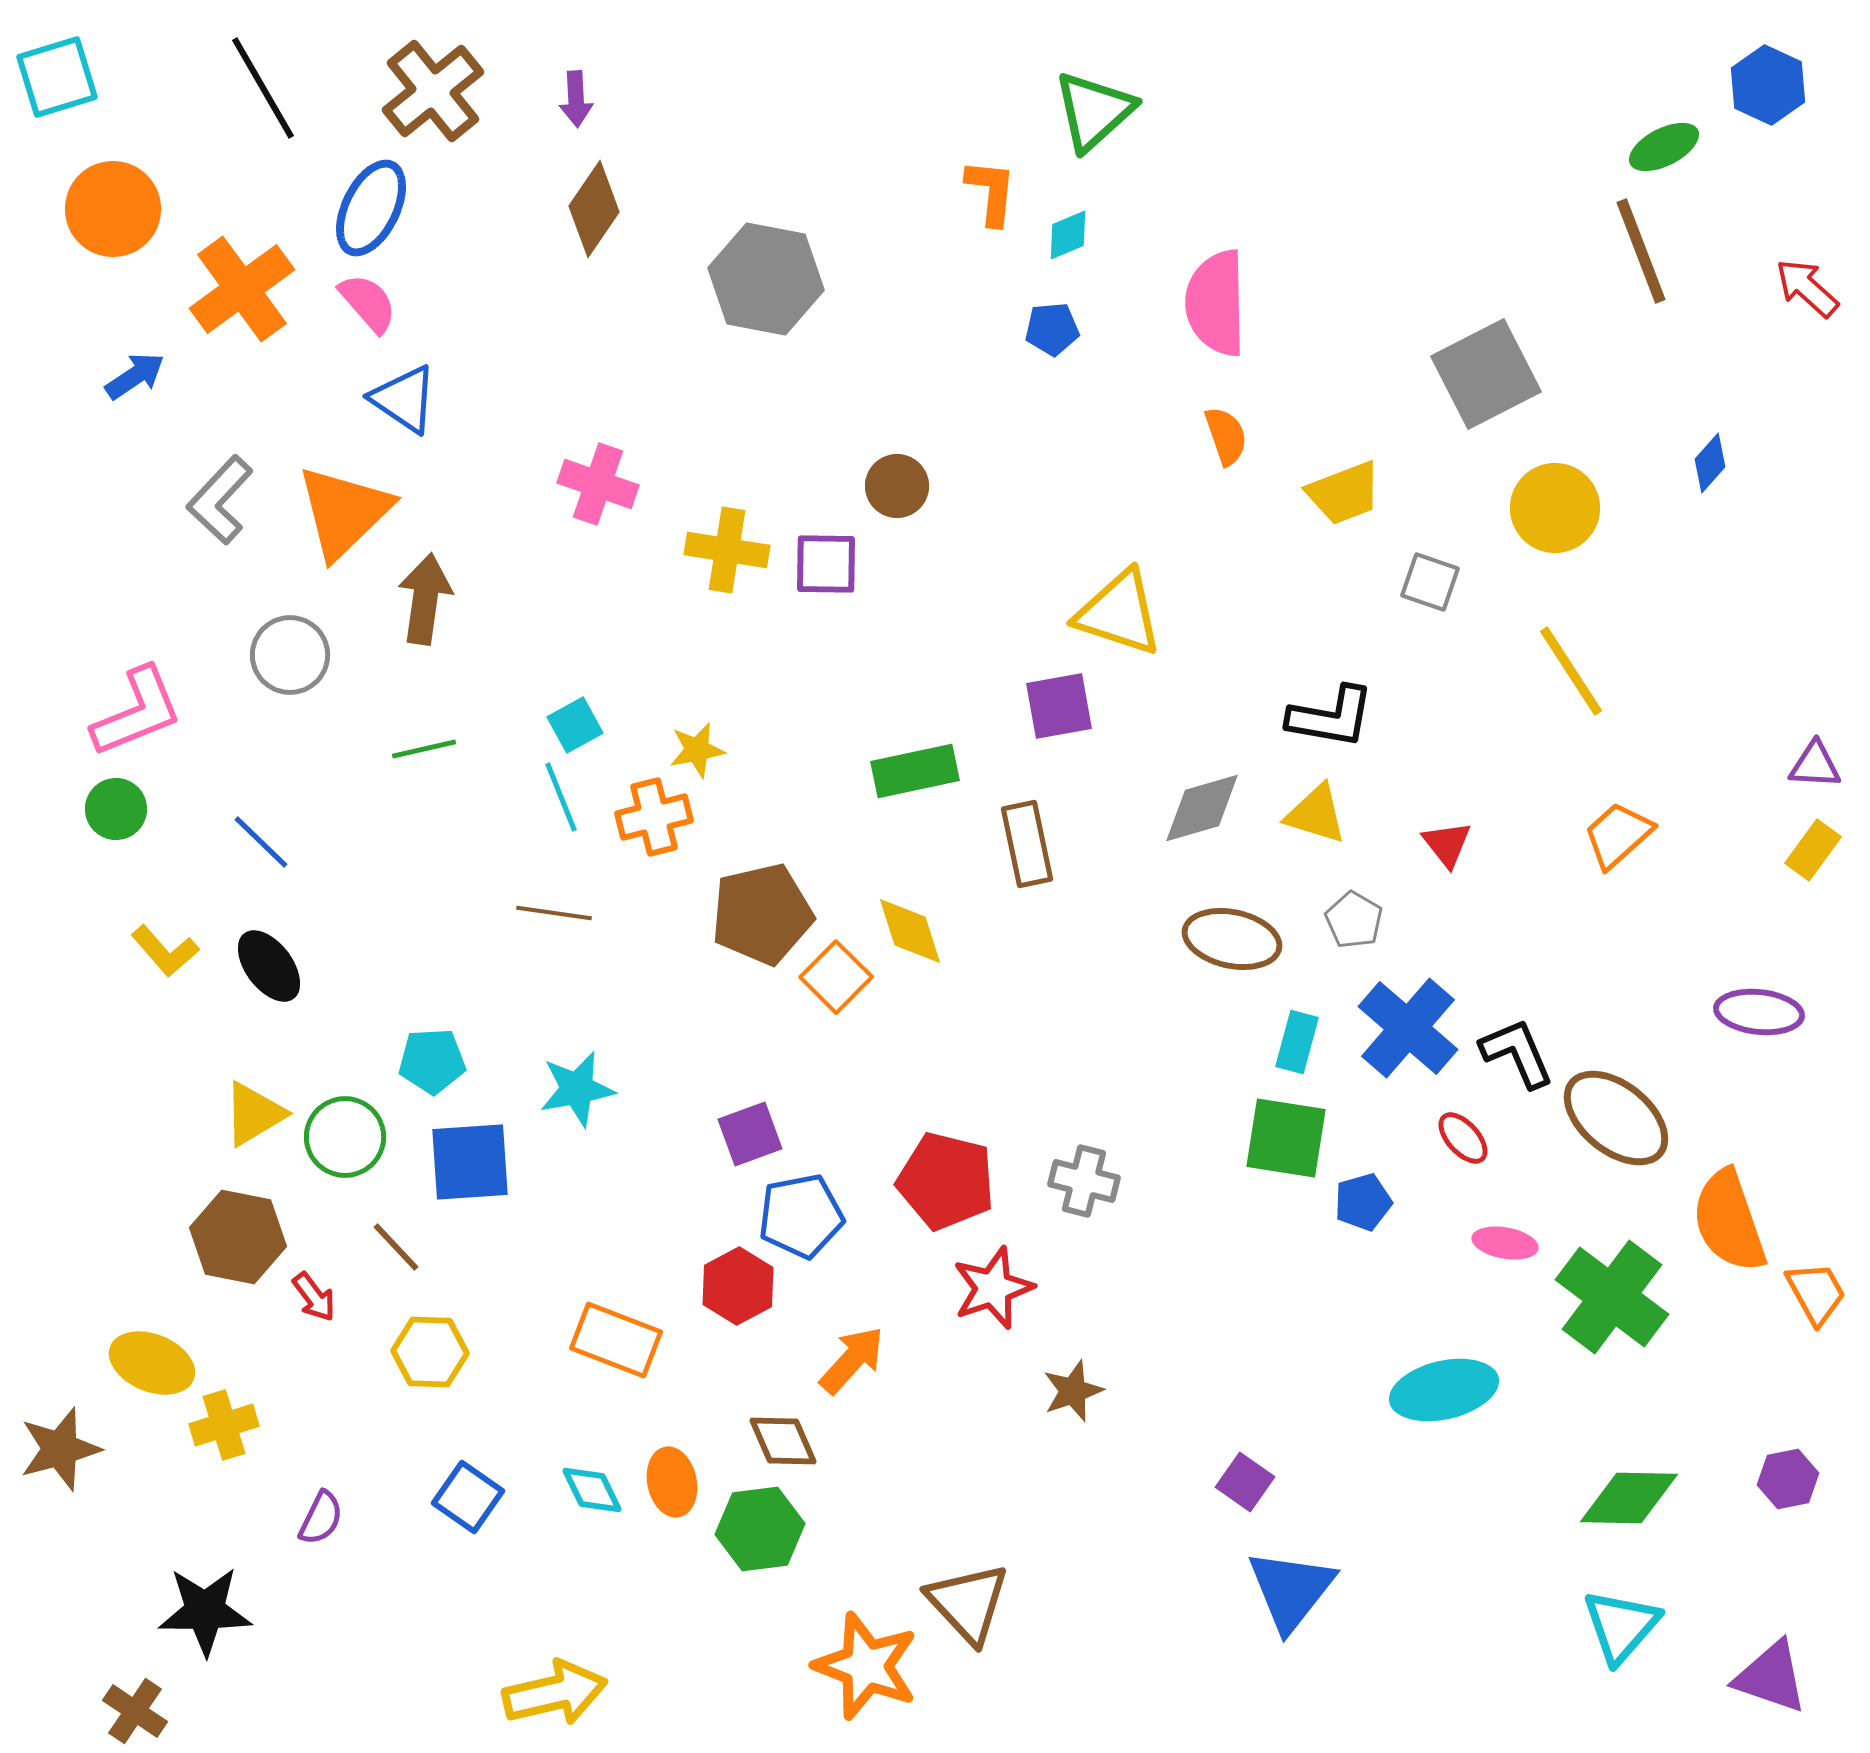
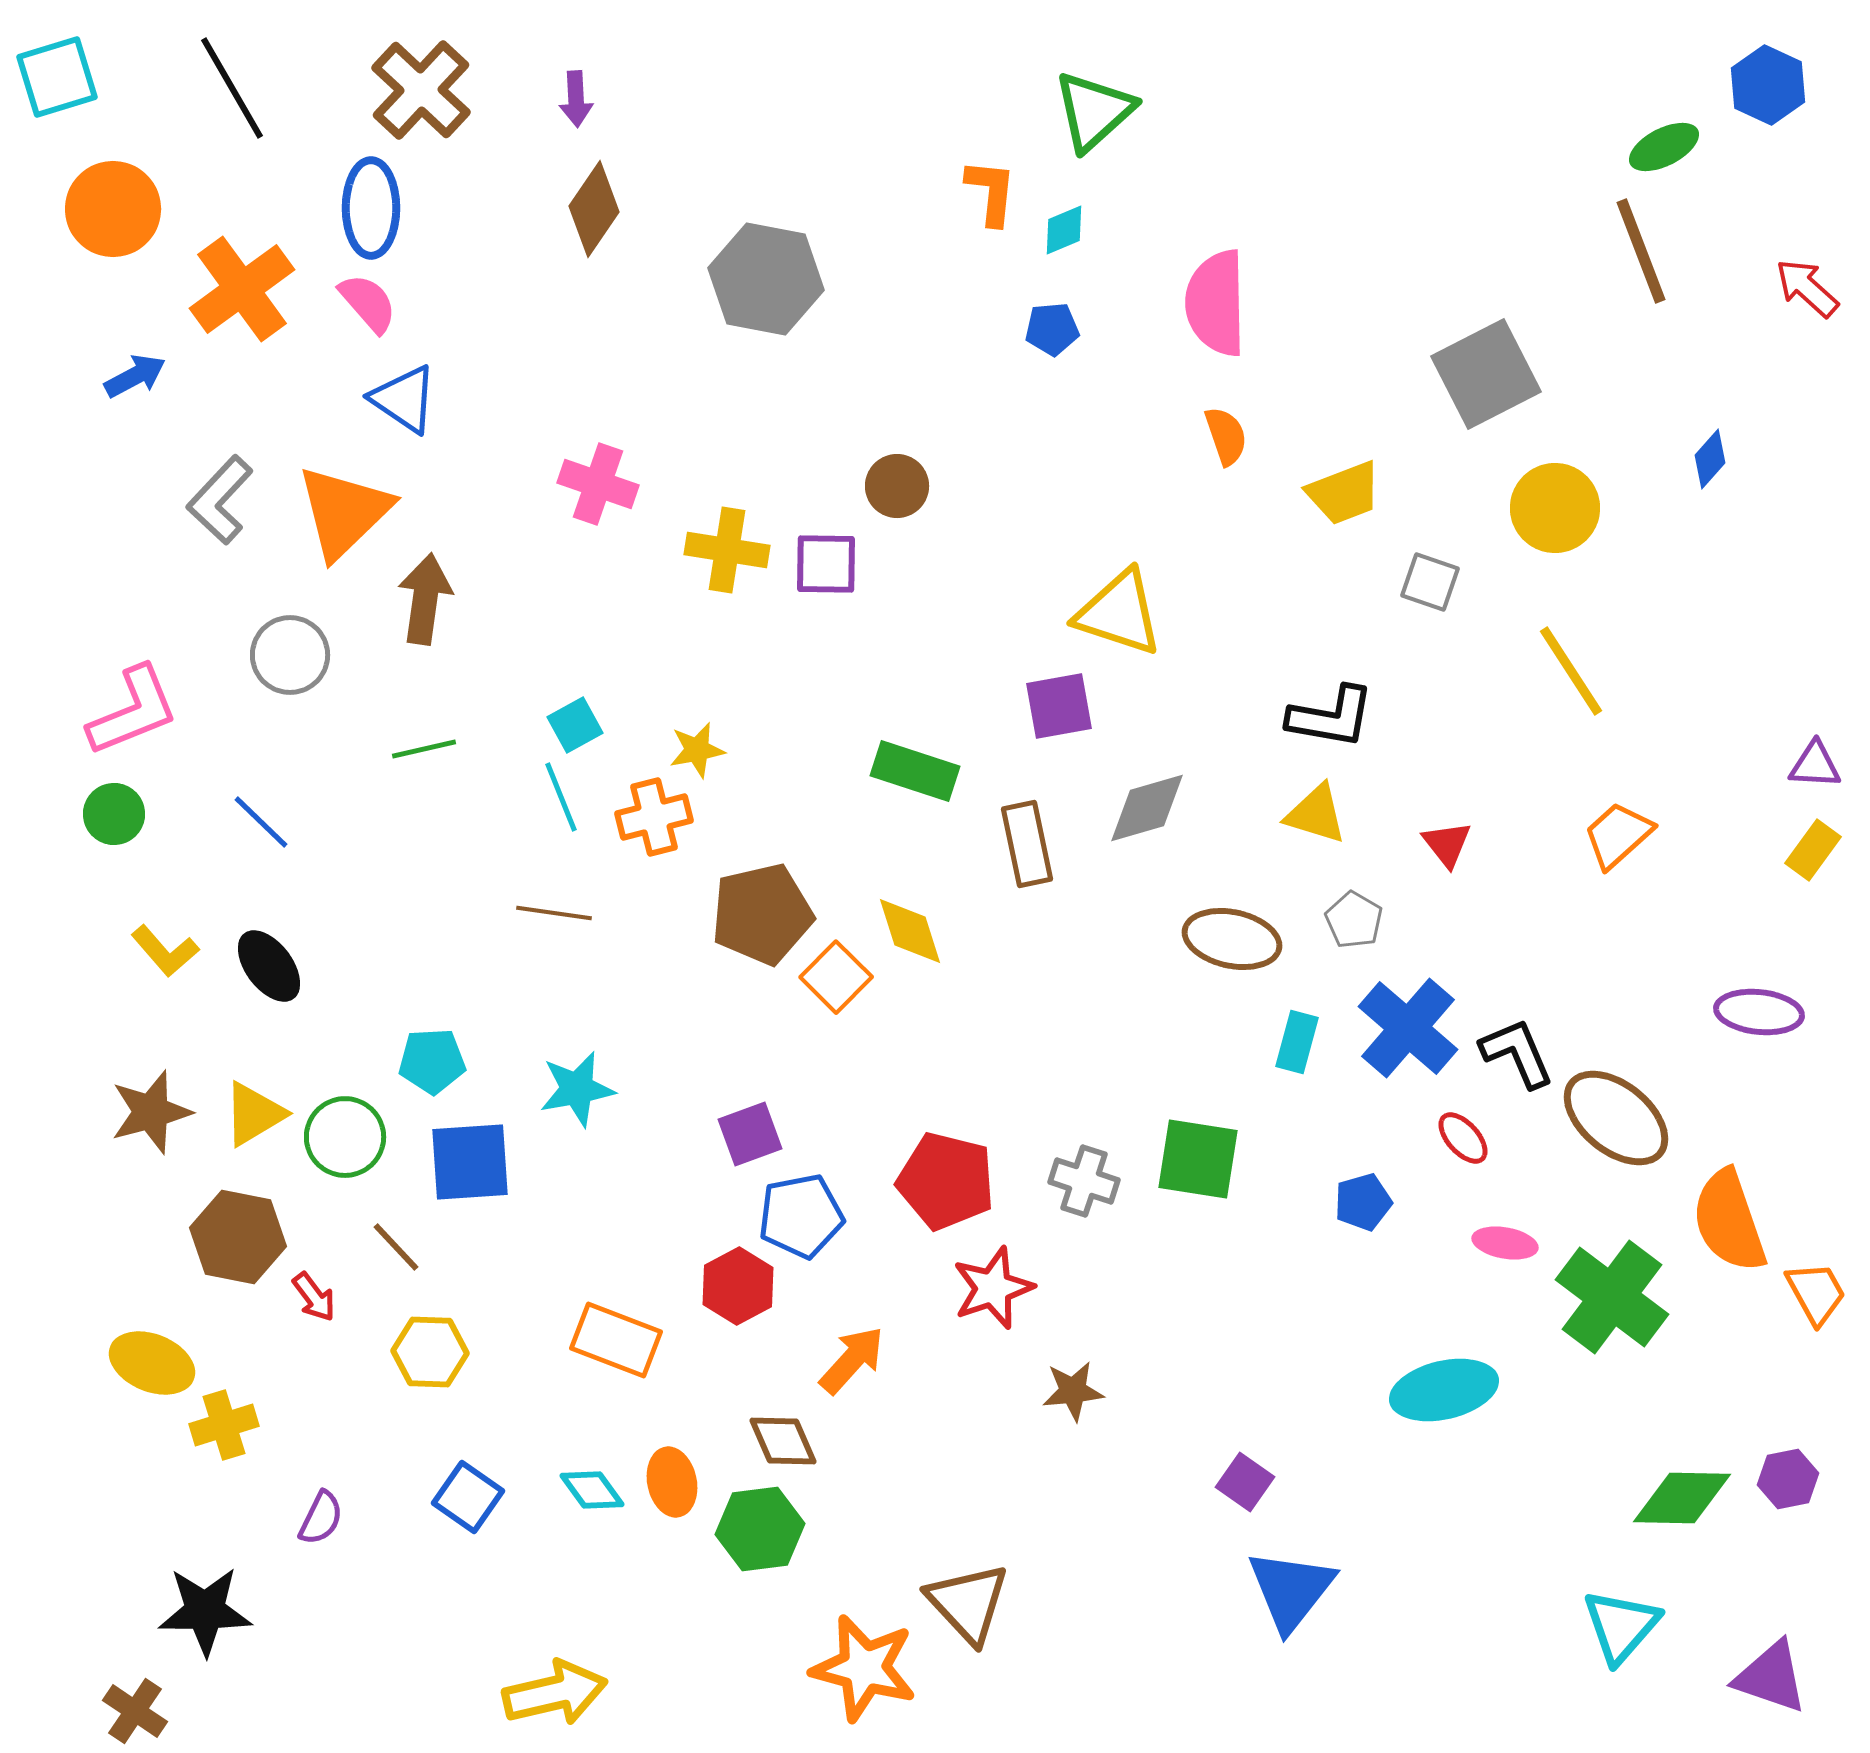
black line at (263, 88): moved 31 px left
brown cross at (433, 91): moved 12 px left, 1 px up; rotated 8 degrees counterclockwise
blue ellipse at (371, 208): rotated 26 degrees counterclockwise
cyan diamond at (1068, 235): moved 4 px left, 5 px up
blue arrow at (135, 376): rotated 6 degrees clockwise
blue diamond at (1710, 463): moved 4 px up
pink L-shape at (137, 712): moved 4 px left, 1 px up
green rectangle at (915, 771): rotated 30 degrees clockwise
gray diamond at (1202, 808): moved 55 px left
green circle at (116, 809): moved 2 px left, 5 px down
blue line at (261, 842): moved 20 px up
green square at (1286, 1138): moved 88 px left, 21 px down
gray cross at (1084, 1181): rotated 4 degrees clockwise
brown star at (1073, 1391): rotated 14 degrees clockwise
brown star at (60, 1449): moved 91 px right, 337 px up
cyan diamond at (592, 1490): rotated 10 degrees counterclockwise
green diamond at (1629, 1498): moved 53 px right
orange star at (866, 1666): moved 2 px left, 2 px down; rotated 6 degrees counterclockwise
